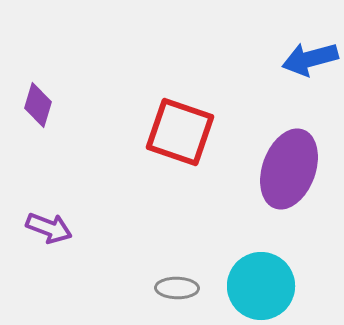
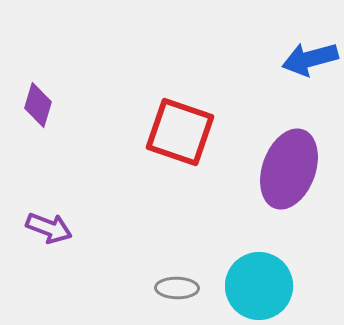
cyan circle: moved 2 px left
